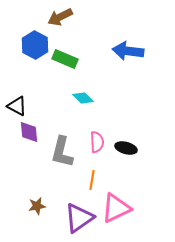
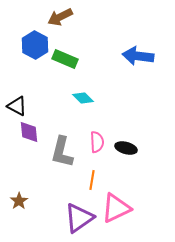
blue arrow: moved 10 px right, 5 px down
brown star: moved 18 px left, 5 px up; rotated 24 degrees counterclockwise
